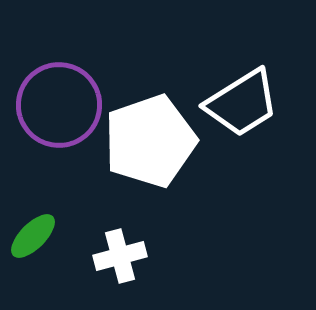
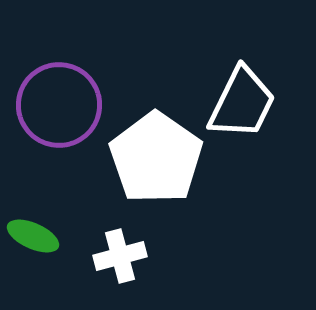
white trapezoid: rotated 32 degrees counterclockwise
white pentagon: moved 6 px right, 17 px down; rotated 18 degrees counterclockwise
green ellipse: rotated 69 degrees clockwise
